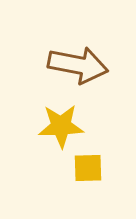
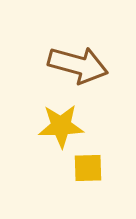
brown arrow: rotated 4 degrees clockwise
